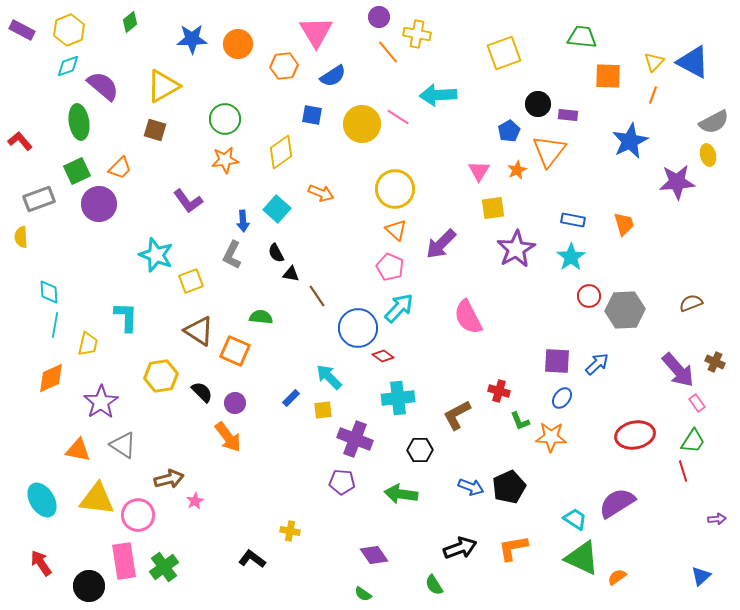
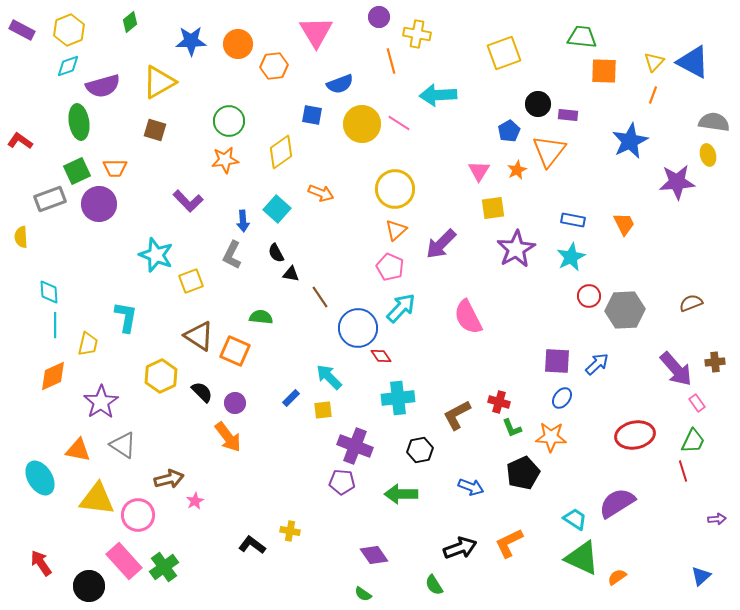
blue star at (192, 39): moved 1 px left, 2 px down
orange line at (388, 52): moved 3 px right, 9 px down; rotated 25 degrees clockwise
orange hexagon at (284, 66): moved 10 px left
blue semicircle at (333, 76): moved 7 px right, 8 px down; rotated 12 degrees clockwise
orange square at (608, 76): moved 4 px left, 5 px up
purple semicircle at (103, 86): rotated 124 degrees clockwise
yellow triangle at (163, 86): moved 4 px left, 4 px up
pink line at (398, 117): moved 1 px right, 6 px down
green circle at (225, 119): moved 4 px right, 2 px down
gray semicircle at (714, 122): rotated 144 degrees counterclockwise
red L-shape at (20, 141): rotated 15 degrees counterclockwise
orange trapezoid at (120, 168): moved 5 px left; rotated 45 degrees clockwise
gray rectangle at (39, 199): moved 11 px right
purple L-shape at (188, 201): rotated 8 degrees counterclockwise
orange trapezoid at (624, 224): rotated 10 degrees counterclockwise
orange triangle at (396, 230): rotated 35 degrees clockwise
cyan star at (571, 257): rotated 8 degrees clockwise
brown line at (317, 296): moved 3 px right, 1 px down
cyan arrow at (399, 308): moved 2 px right
cyan L-shape at (126, 317): rotated 8 degrees clockwise
cyan line at (55, 325): rotated 10 degrees counterclockwise
brown triangle at (199, 331): moved 5 px down
red diamond at (383, 356): moved 2 px left; rotated 20 degrees clockwise
brown cross at (715, 362): rotated 30 degrees counterclockwise
purple arrow at (678, 370): moved 2 px left, 1 px up
yellow hexagon at (161, 376): rotated 16 degrees counterclockwise
orange diamond at (51, 378): moved 2 px right, 2 px up
red cross at (499, 391): moved 11 px down
green L-shape at (520, 421): moved 8 px left, 7 px down
purple cross at (355, 439): moved 7 px down
green trapezoid at (693, 441): rotated 8 degrees counterclockwise
black hexagon at (420, 450): rotated 10 degrees counterclockwise
black pentagon at (509, 487): moved 14 px right, 14 px up
green arrow at (401, 494): rotated 8 degrees counterclockwise
cyan ellipse at (42, 500): moved 2 px left, 22 px up
orange L-shape at (513, 548): moved 4 px left, 5 px up; rotated 16 degrees counterclockwise
black L-shape at (252, 559): moved 14 px up
pink rectangle at (124, 561): rotated 33 degrees counterclockwise
